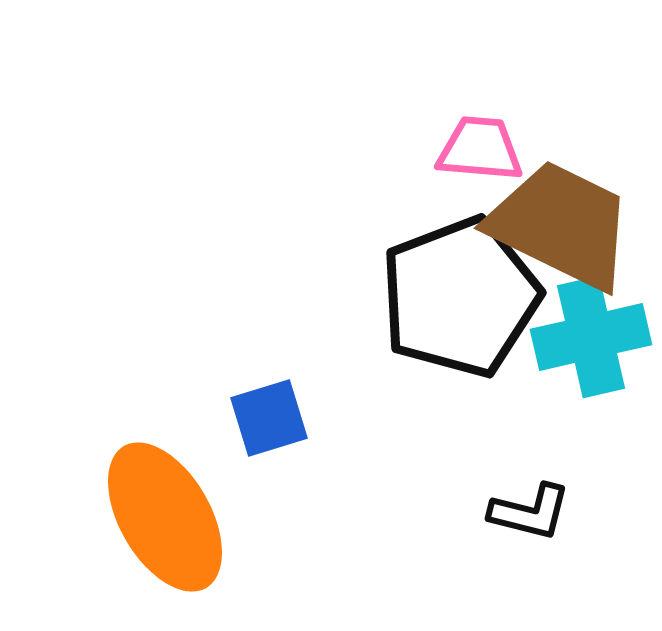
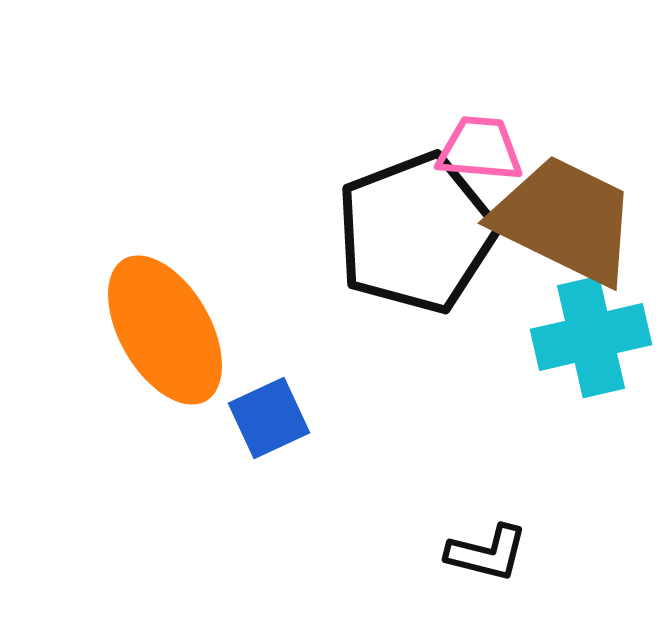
brown trapezoid: moved 4 px right, 5 px up
black pentagon: moved 44 px left, 64 px up
blue square: rotated 8 degrees counterclockwise
black L-shape: moved 43 px left, 41 px down
orange ellipse: moved 187 px up
